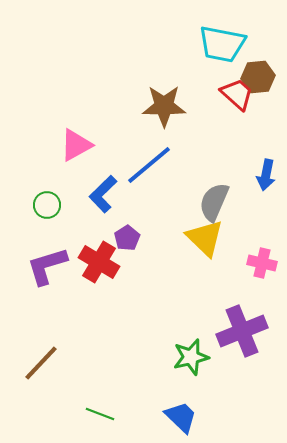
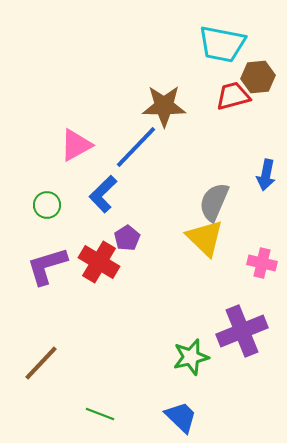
red trapezoid: moved 4 px left, 2 px down; rotated 57 degrees counterclockwise
blue line: moved 13 px left, 18 px up; rotated 6 degrees counterclockwise
